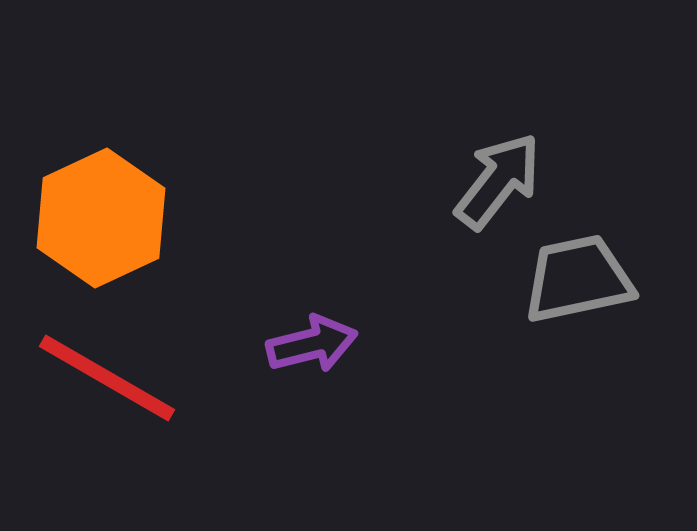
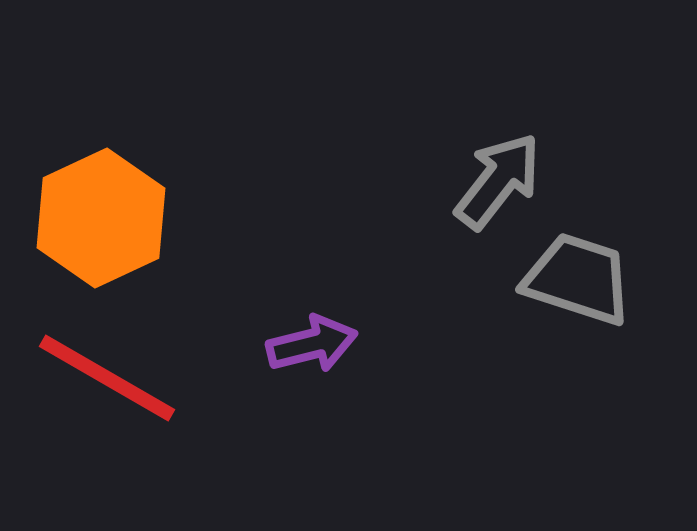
gray trapezoid: rotated 30 degrees clockwise
